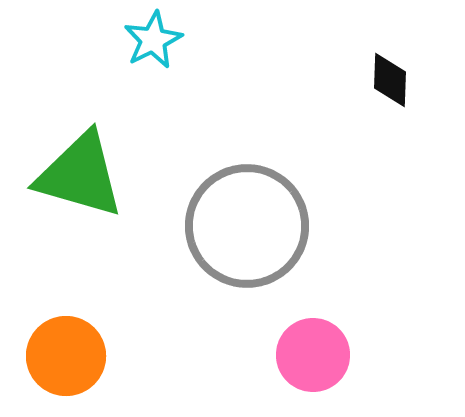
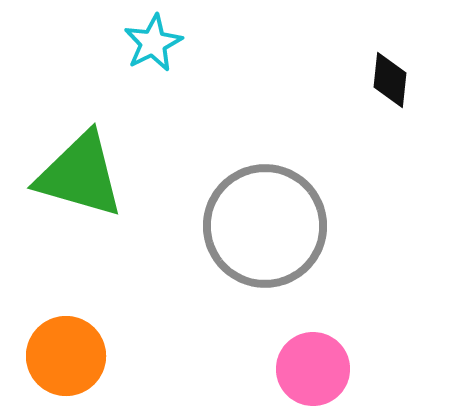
cyan star: moved 3 px down
black diamond: rotated 4 degrees clockwise
gray circle: moved 18 px right
pink circle: moved 14 px down
